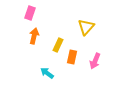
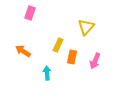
orange arrow: moved 11 px left, 15 px down; rotated 70 degrees counterclockwise
cyan arrow: rotated 48 degrees clockwise
